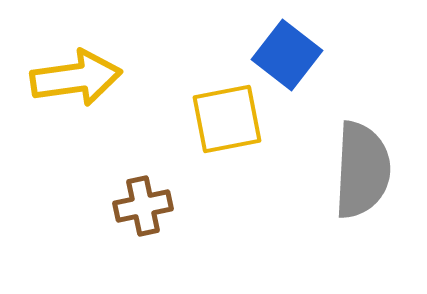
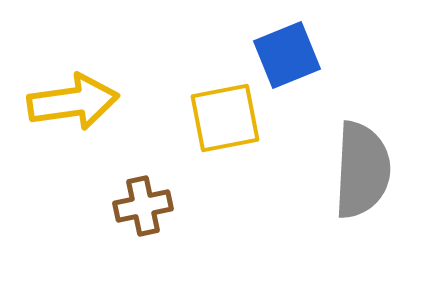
blue square: rotated 30 degrees clockwise
yellow arrow: moved 3 px left, 24 px down
yellow square: moved 2 px left, 1 px up
